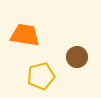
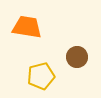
orange trapezoid: moved 2 px right, 8 px up
